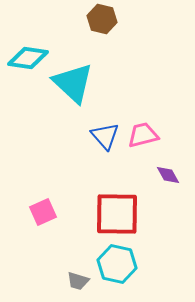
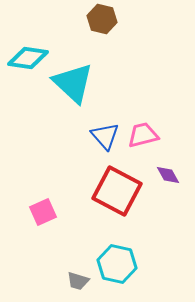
red square: moved 23 px up; rotated 27 degrees clockwise
